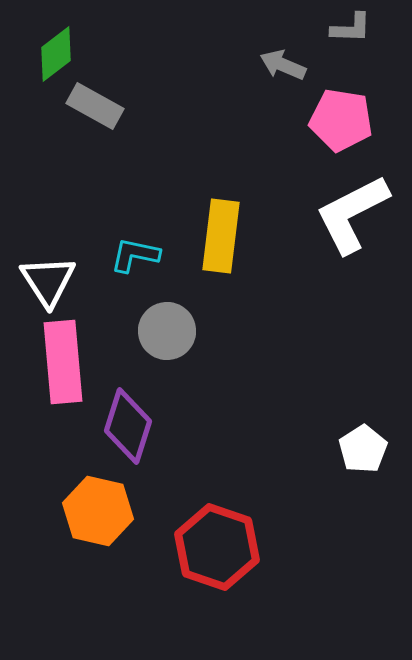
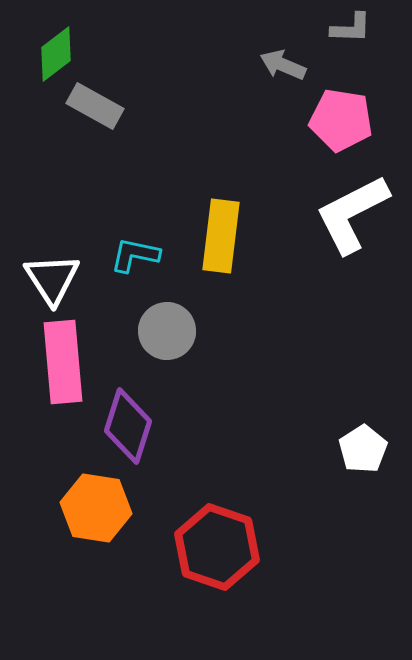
white triangle: moved 4 px right, 2 px up
orange hexagon: moved 2 px left, 3 px up; rotated 4 degrees counterclockwise
